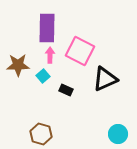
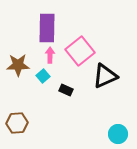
pink square: rotated 24 degrees clockwise
black triangle: moved 3 px up
brown hexagon: moved 24 px left, 11 px up; rotated 20 degrees counterclockwise
